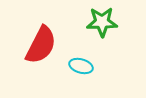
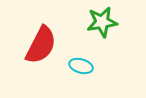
green star: rotated 8 degrees counterclockwise
